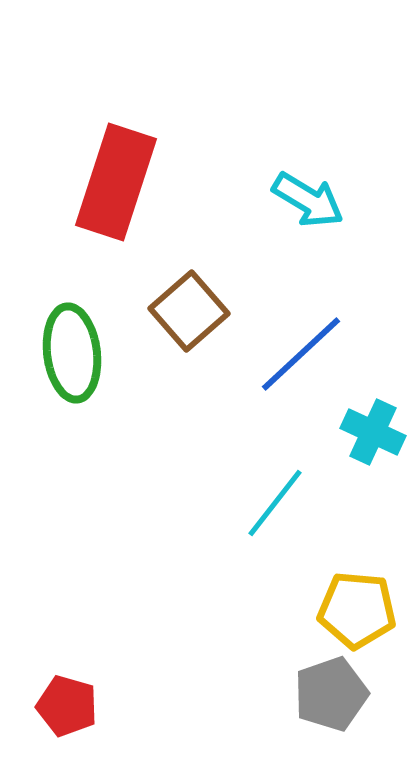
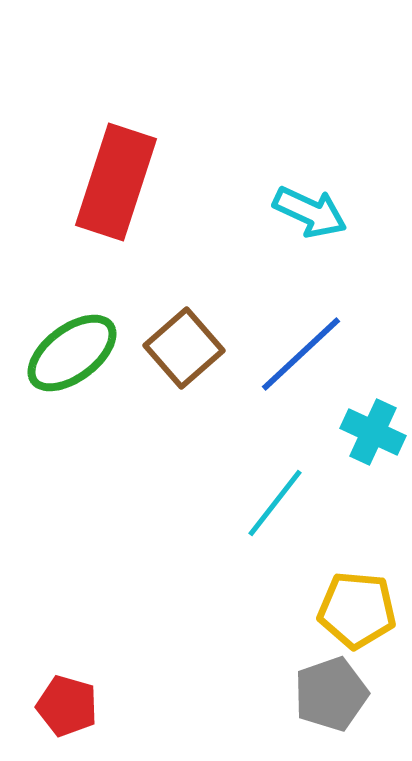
cyan arrow: moved 2 px right, 12 px down; rotated 6 degrees counterclockwise
brown square: moved 5 px left, 37 px down
green ellipse: rotated 60 degrees clockwise
